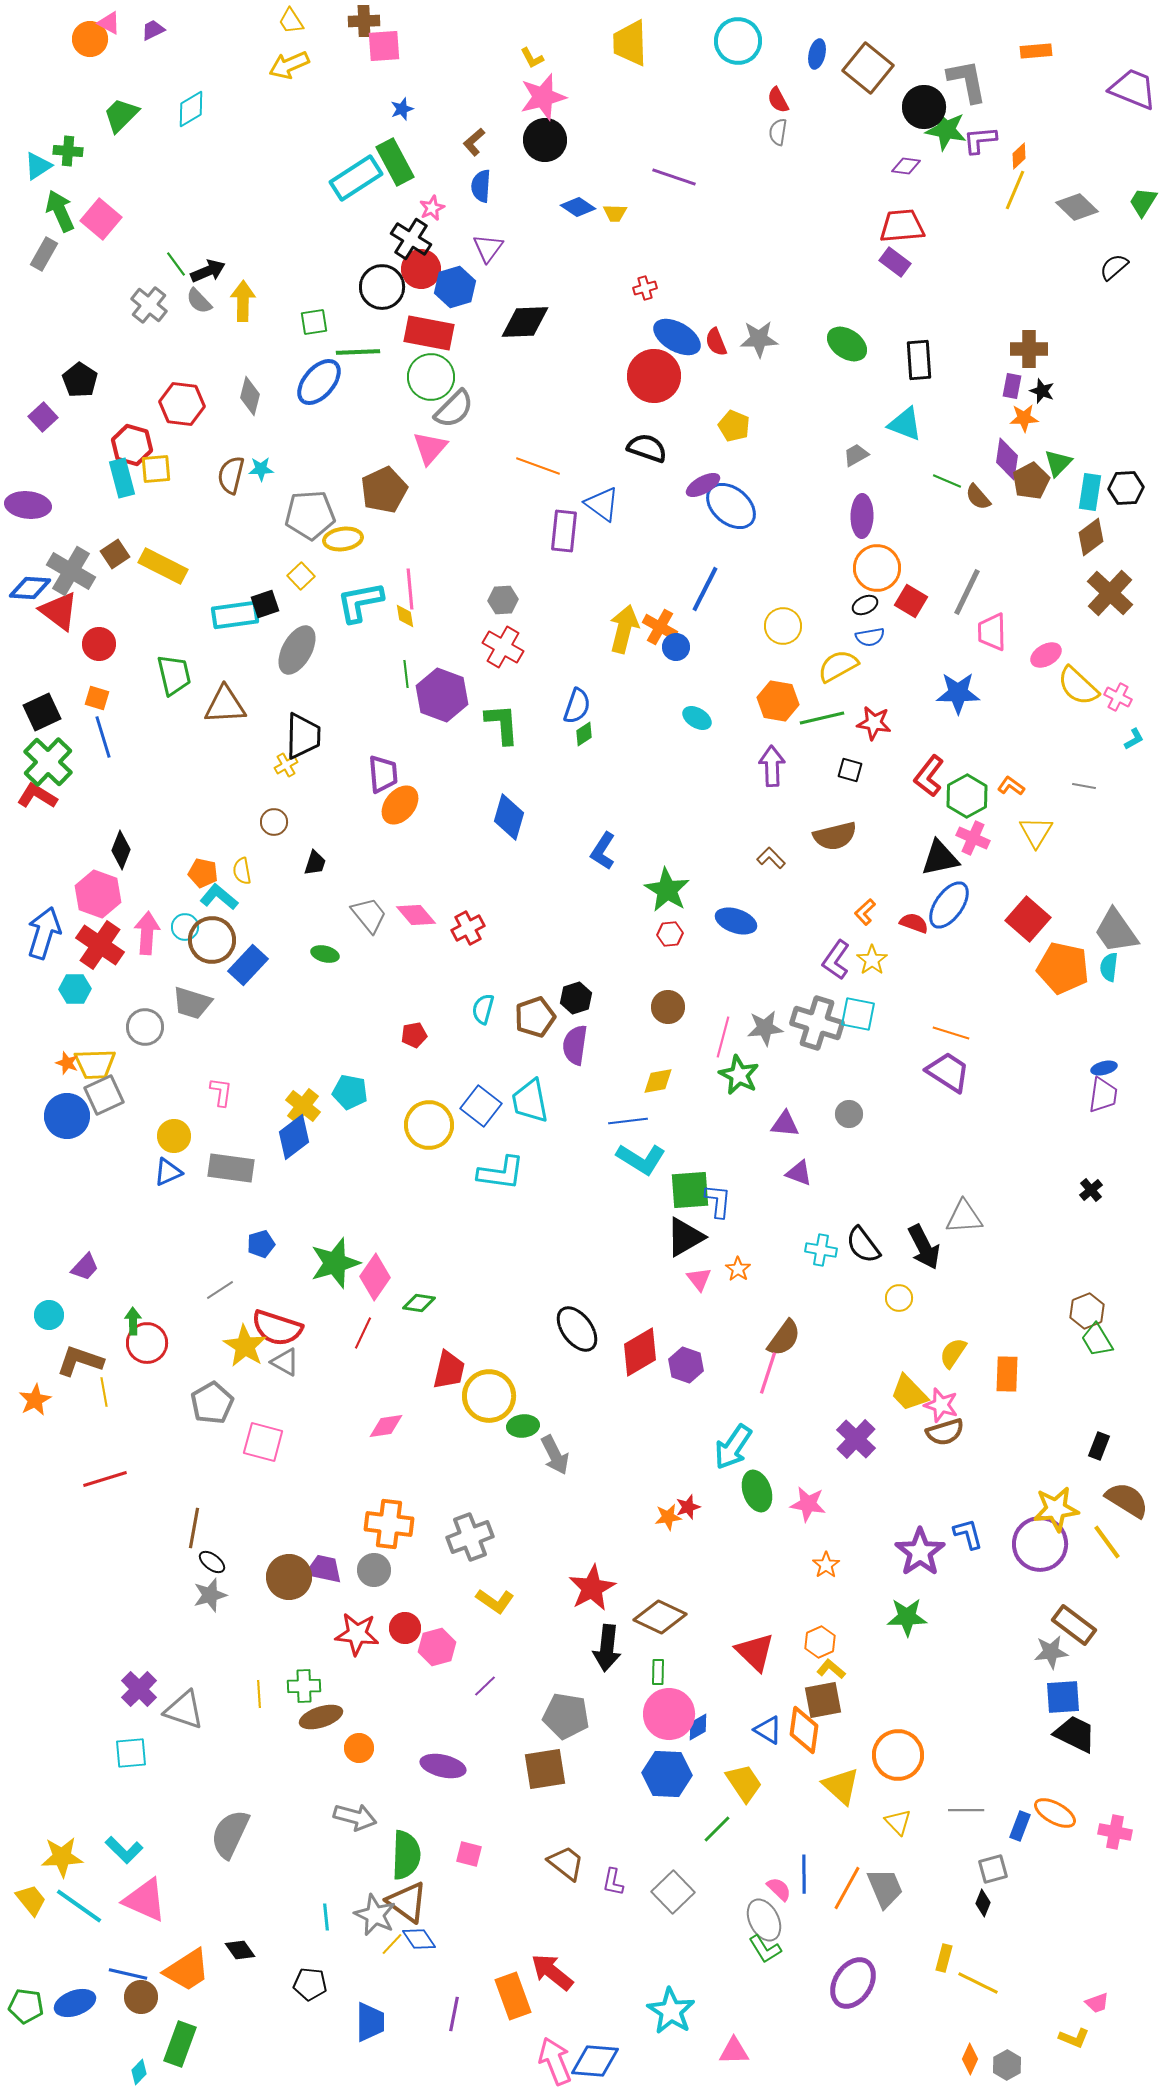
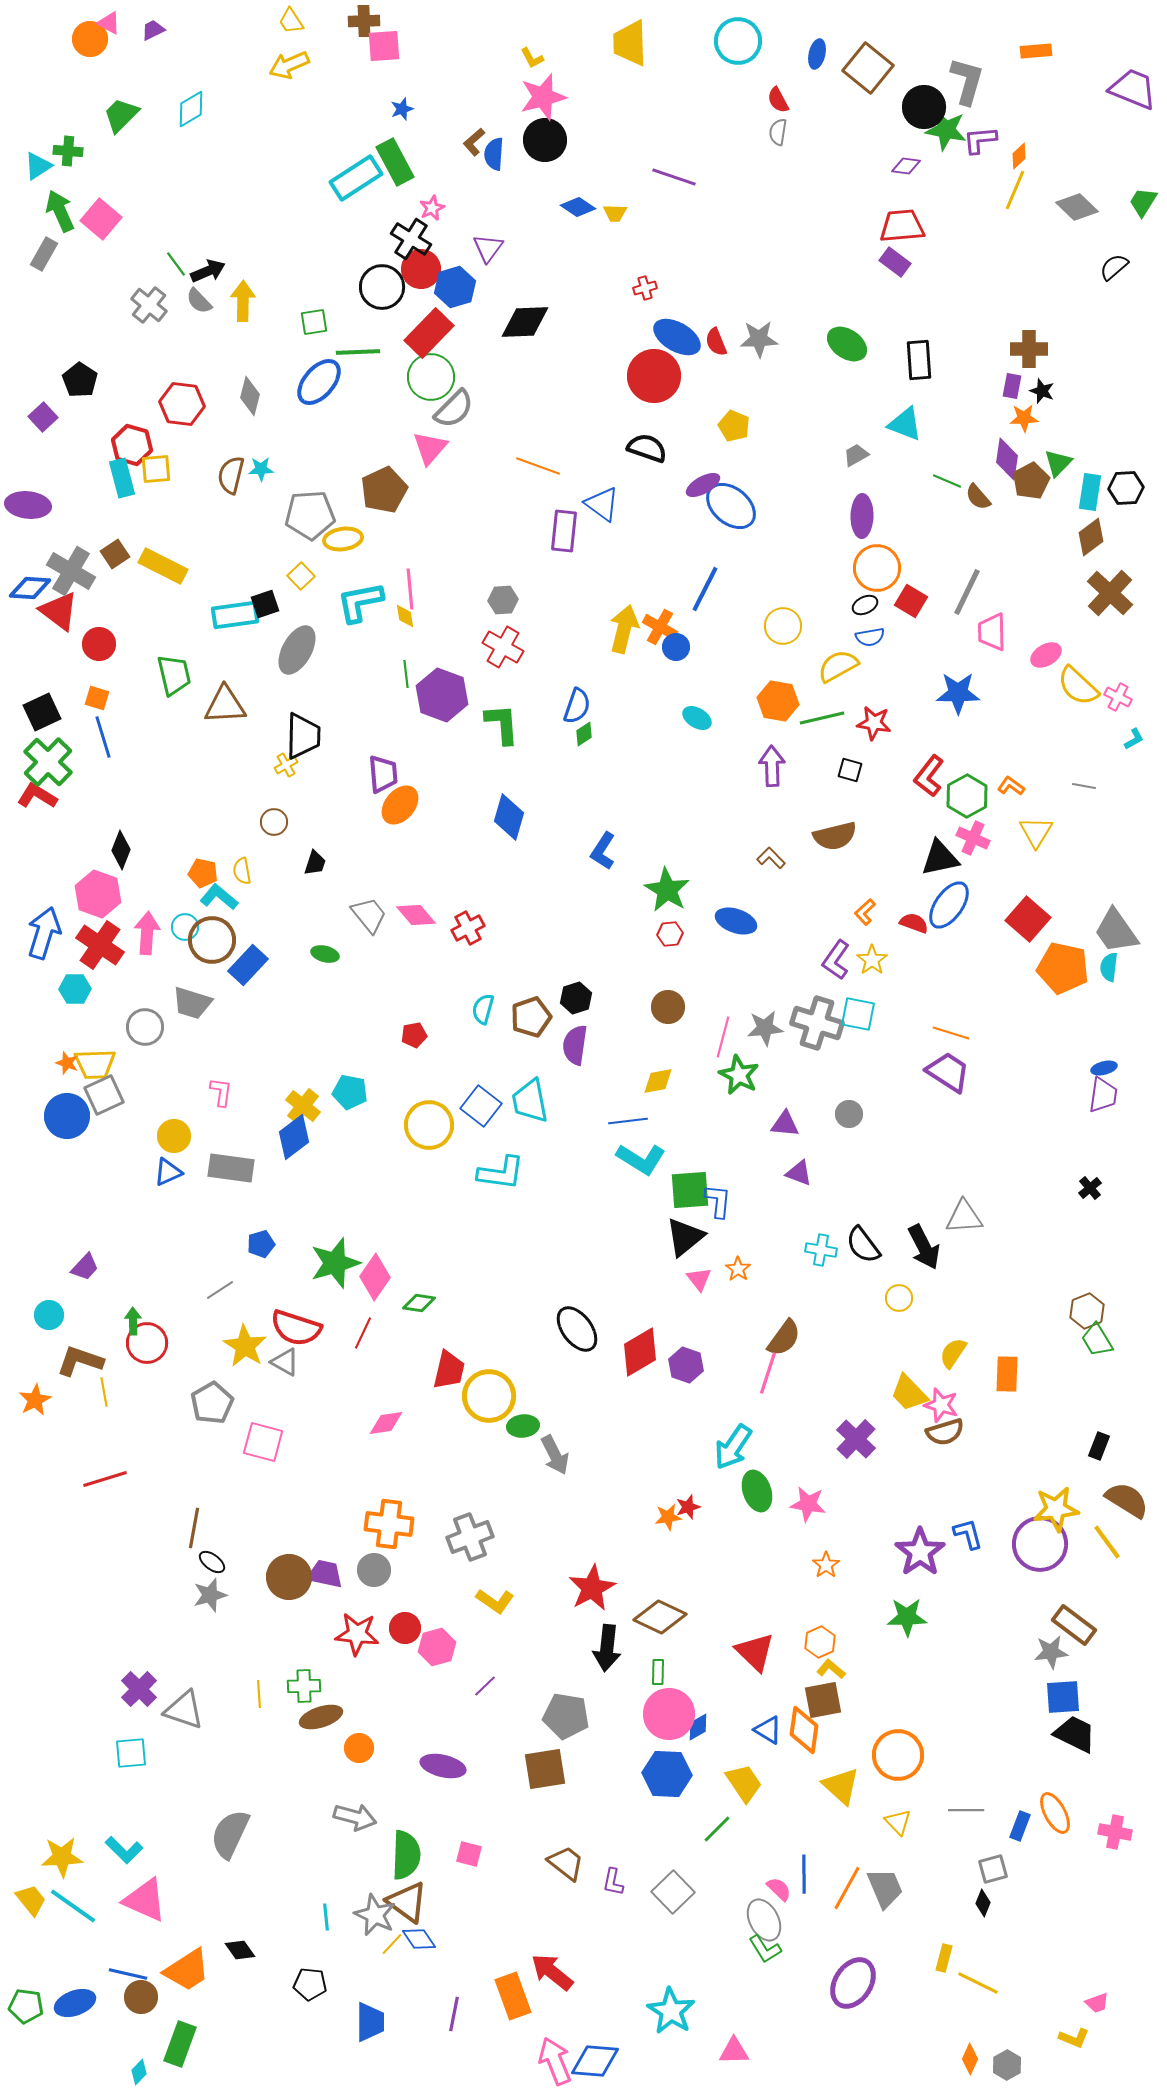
gray L-shape at (967, 81): rotated 27 degrees clockwise
blue semicircle at (481, 186): moved 13 px right, 32 px up
red rectangle at (429, 333): rotated 57 degrees counterclockwise
brown pentagon at (535, 1017): moved 4 px left
black cross at (1091, 1190): moved 1 px left, 2 px up
black triangle at (685, 1237): rotated 9 degrees counterclockwise
red semicircle at (277, 1328): moved 19 px right
pink diamond at (386, 1426): moved 3 px up
purple trapezoid at (324, 1569): moved 1 px right, 5 px down
orange ellipse at (1055, 1813): rotated 33 degrees clockwise
cyan line at (79, 1906): moved 6 px left
